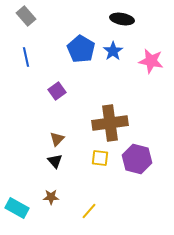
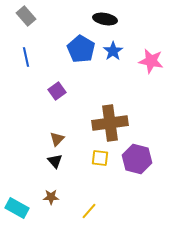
black ellipse: moved 17 px left
